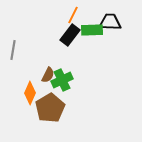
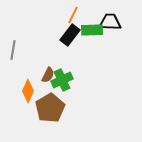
orange diamond: moved 2 px left, 2 px up
